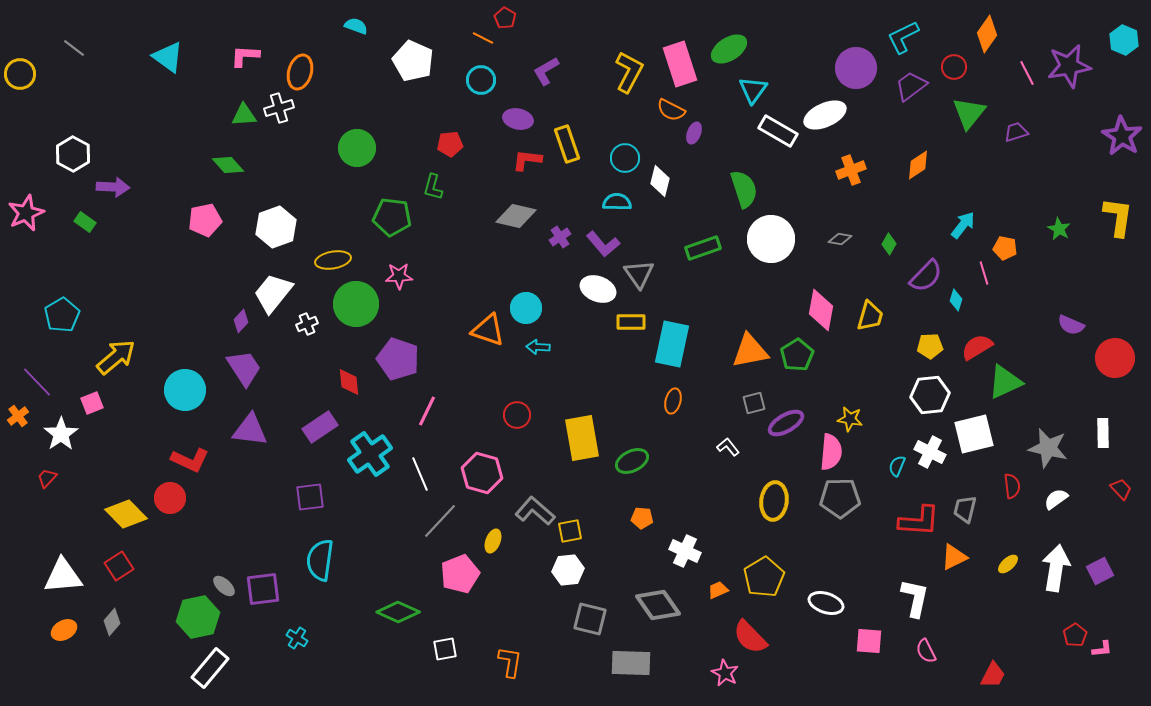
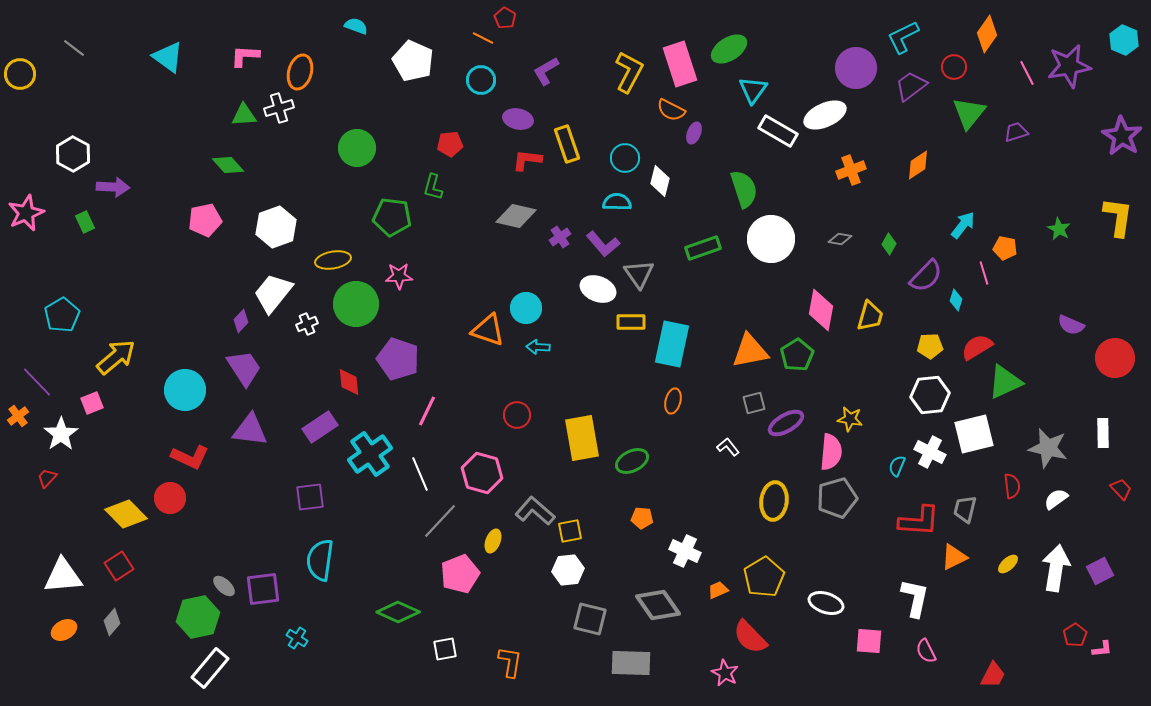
green rectangle at (85, 222): rotated 30 degrees clockwise
red L-shape at (190, 460): moved 3 px up
gray pentagon at (840, 498): moved 3 px left; rotated 15 degrees counterclockwise
